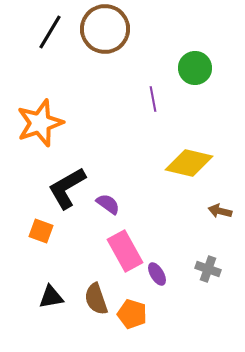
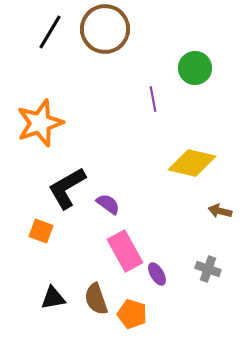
yellow diamond: moved 3 px right
black triangle: moved 2 px right, 1 px down
